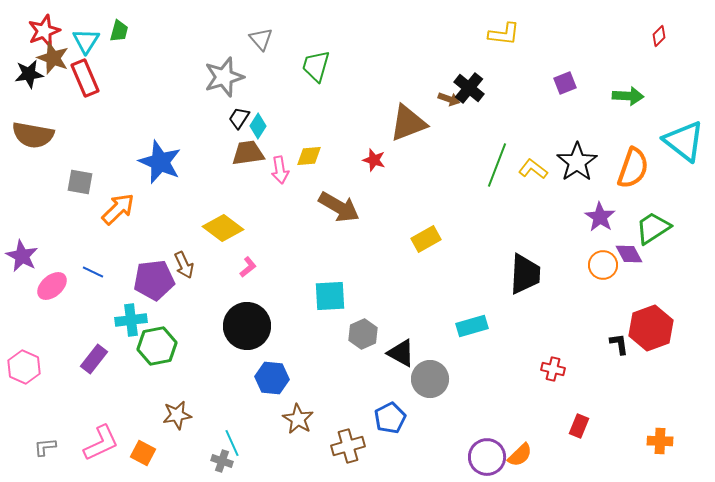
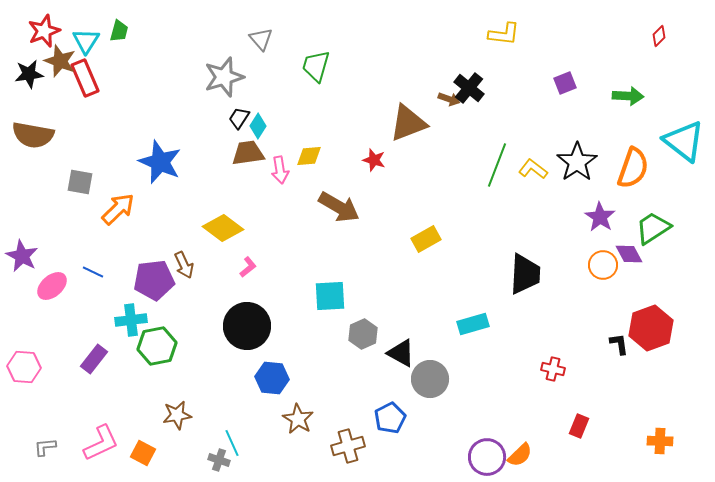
brown star at (53, 58): moved 7 px right, 3 px down
cyan rectangle at (472, 326): moved 1 px right, 2 px up
pink hexagon at (24, 367): rotated 20 degrees counterclockwise
gray cross at (222, 461): moved 3 px left, 1 px up
